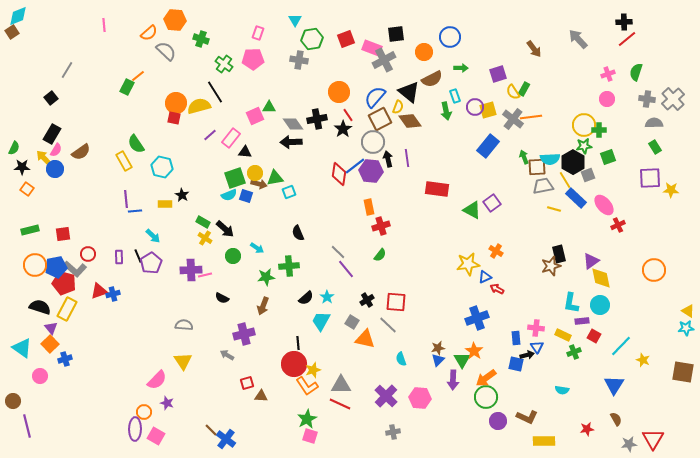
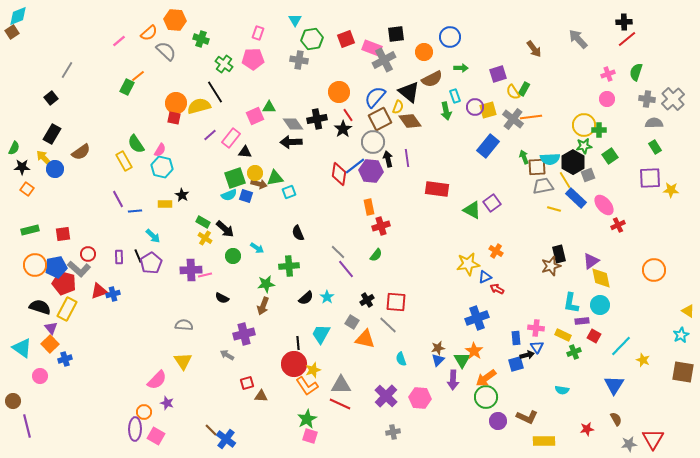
pink line at (104, 25): moved 15 px right, 16 px down; rotated 56 degrees clockwise
pink semicircle at (56, 150): moved 104 px right
green square at (608, 157): moved 2 px right, 1 px up; rotated 14 degrees counterclockwise
purple line at (126, 199): moved 8 px left; rotated 24 degrees counterclockwise
green semicircle at (380, 255): moved 4 px left
gray L-shape at (75, 269): moved 4 px right
green star at (266, 277): moved 7 px down
cyan trapezoid at (321, 321): moved 13 px down
cyan star at (686, 328): moved 5 px left, 7 px down; rotated 21 degrees counterclockwise
blue square at (516, 364): rotated 28 degrees counterclockwise
